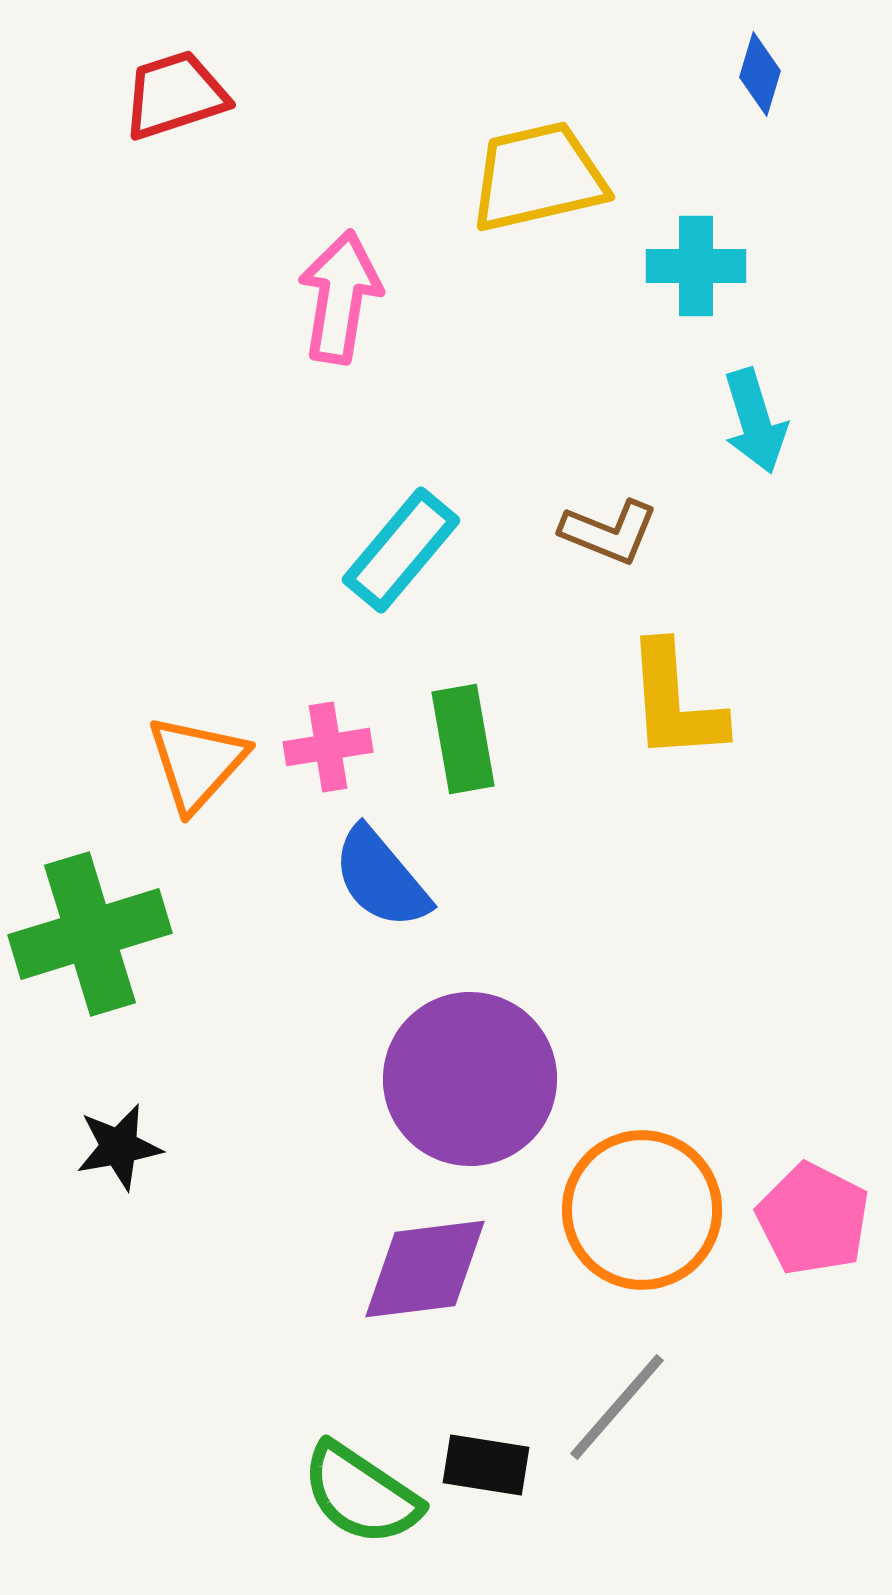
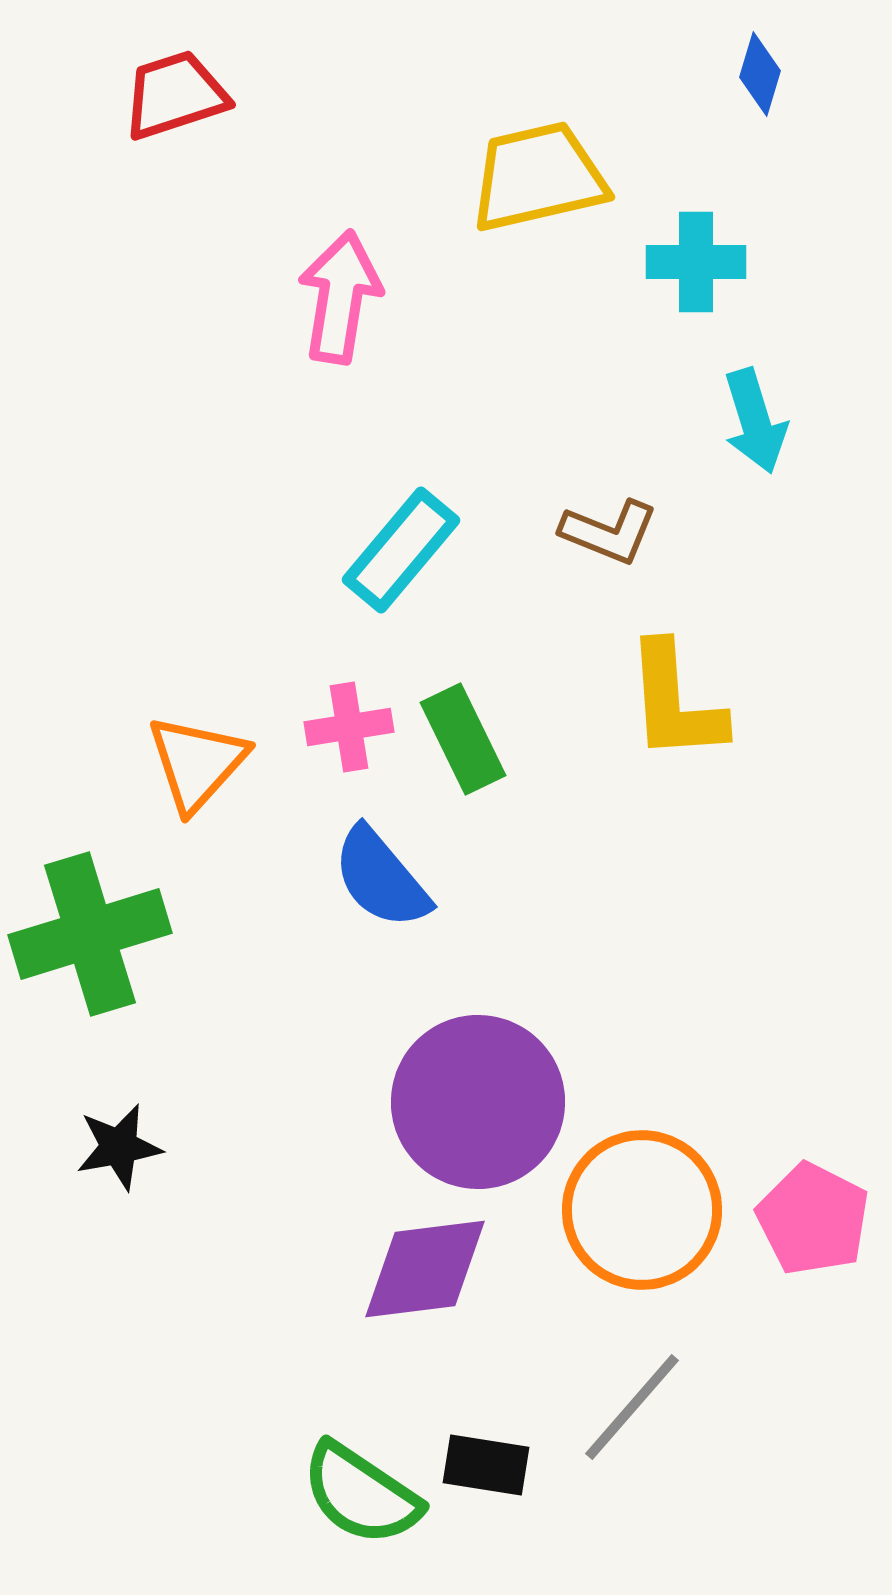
cyan cross: moved 4 px up
green rectangle: rotated 16 degrees counterclockwise
pink cross: moved 21 px right, 20 px up
purple circle: moved 8 px right, 23 px down
gray line: moved 15 px right
